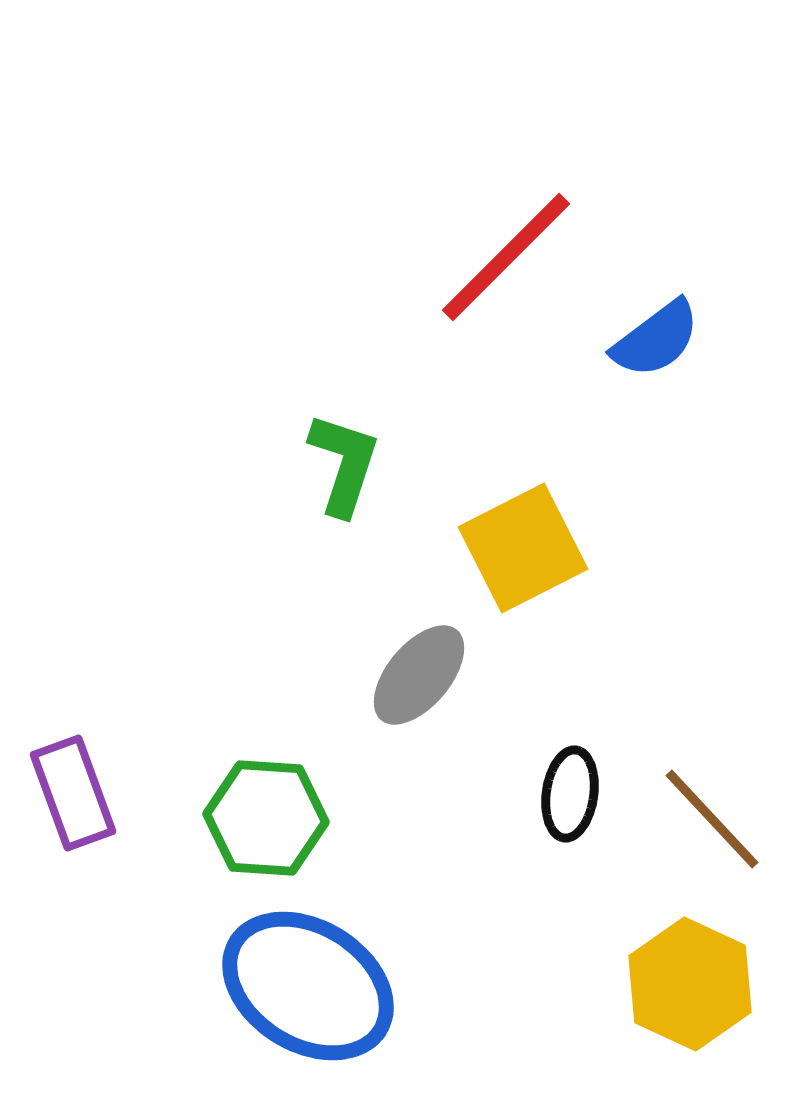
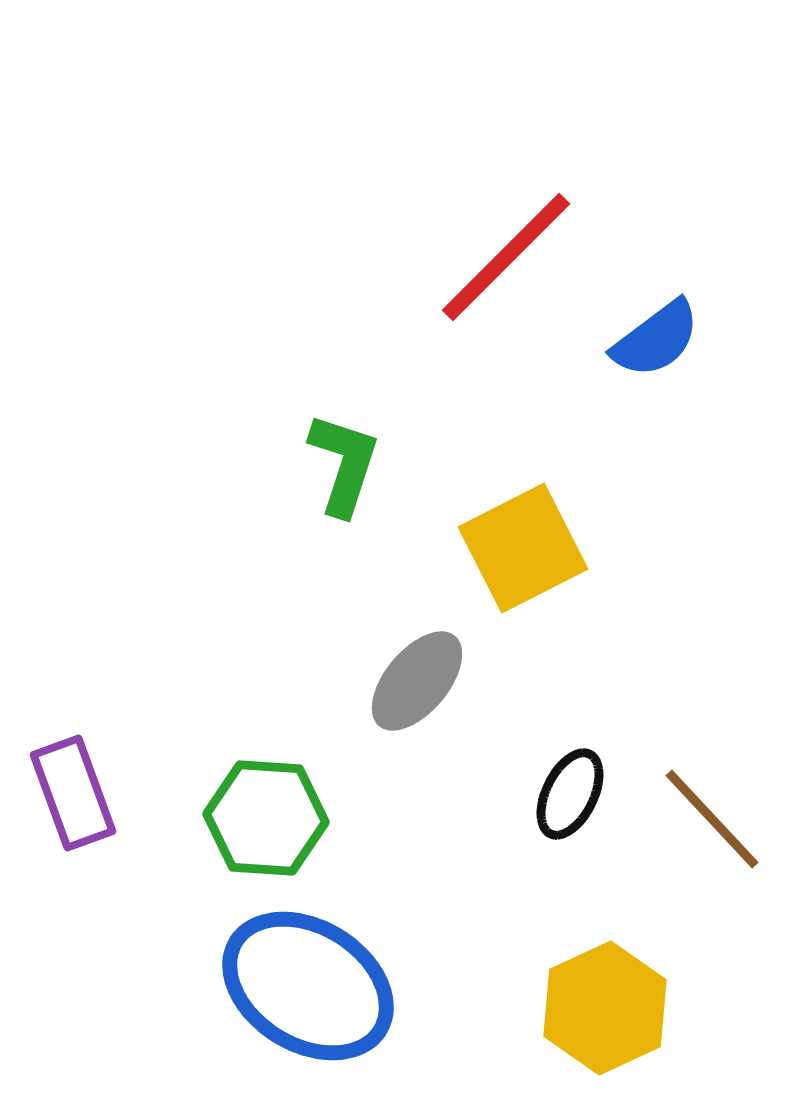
gray ellipse: moved 2 px left, 6 px down
black ellipse: rotated 18 degrees clockwise
yellow hexagon: moved 85 px left, 24 px down; rotated 10 degrees clockwise
